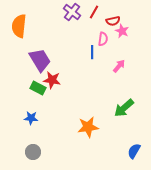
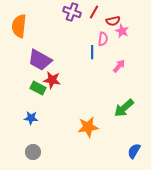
purple cross: rotated 18 degrees counterclockwise
purple trapezoid: rotated 150 degrees clockwise
